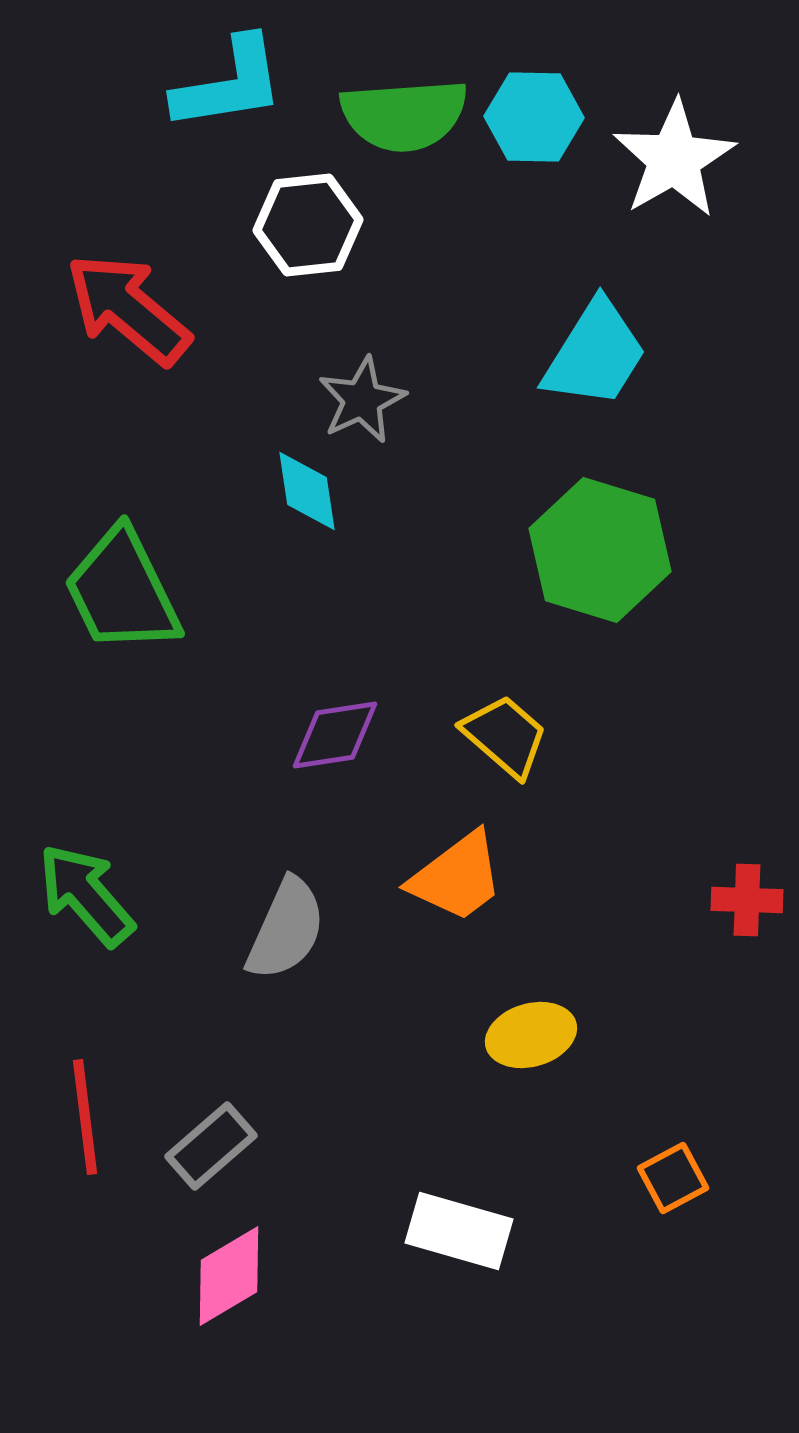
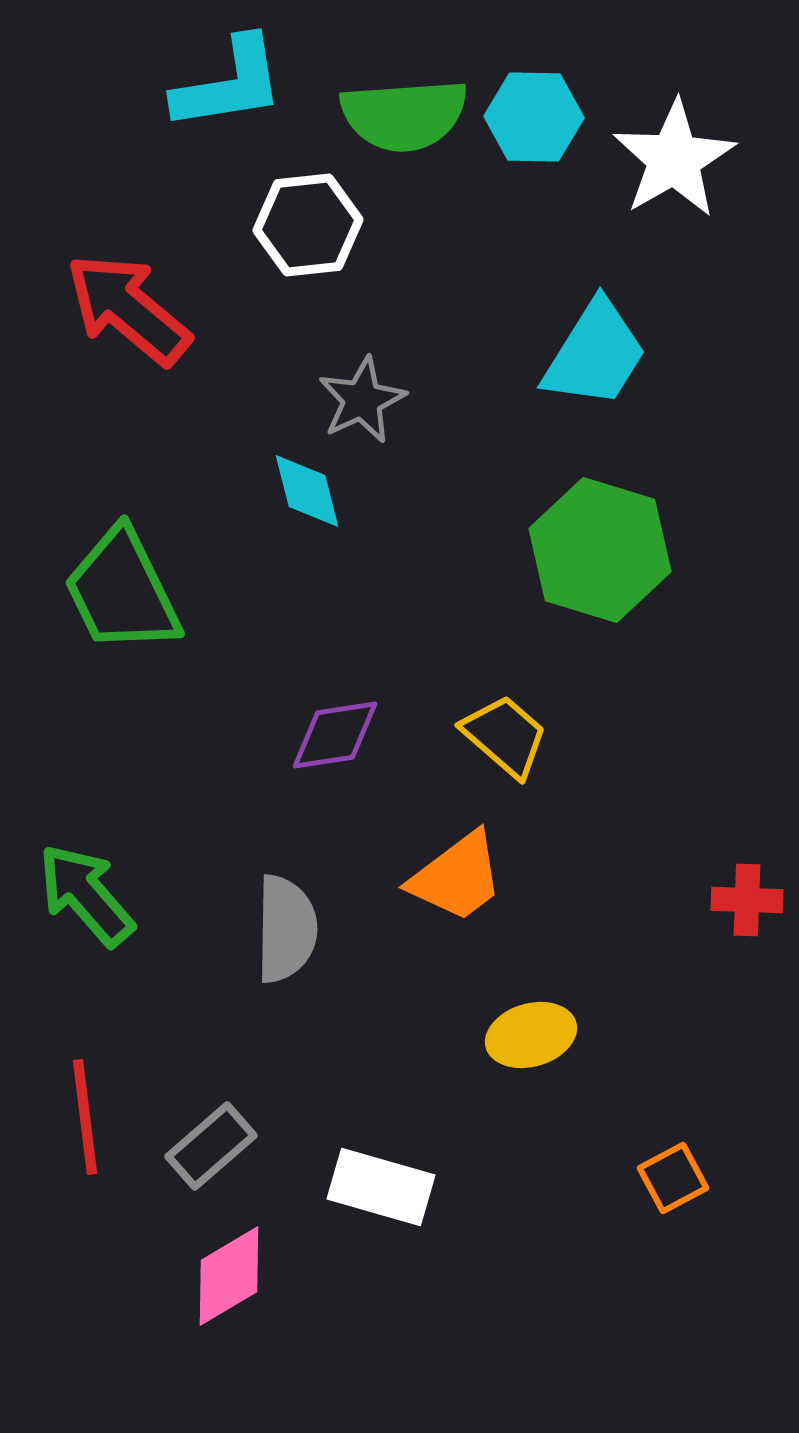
cyan diamond: rotated 6 degrees counterclockwise
gray semicircle: rotated 23 degrees counterclockwise
white rectangle: moved 78 px left, 44 px up
